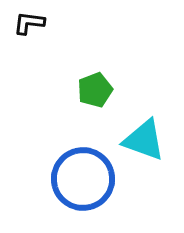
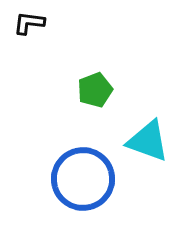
cyan triangle: moved 4 px right, 1 px down
